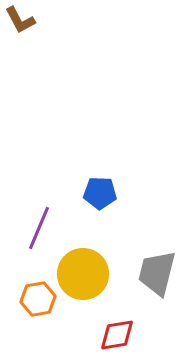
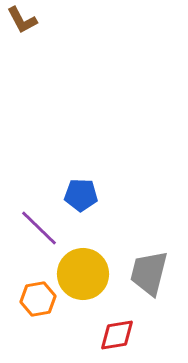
brown L-shape: moved 2 px right
blue pentagon: moved 19 px left, 2 px down
purple line: rotated 69 degrees counterclockwise
gray trapezoid: moved 8 px left
